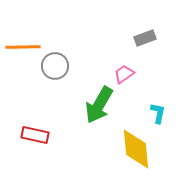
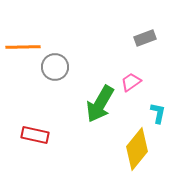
gray circle: moved 1 px down
pink trapezoid: moved 7 px right, 8 px down
green arrow: moved 1 px right, 1 px up
yellow diamond: moved 1 px right; rotated 45 degrees clockwise
